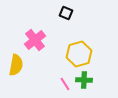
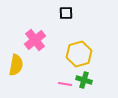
black square: rotated 24 degrees counterclockwise
green cross: rotated 14 degrees clockwise
pink line: rotated 48 degrees counterclockwise
